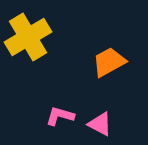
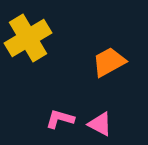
yellow cross: moved 1 px down
pink L-shape: moved 3 px down
